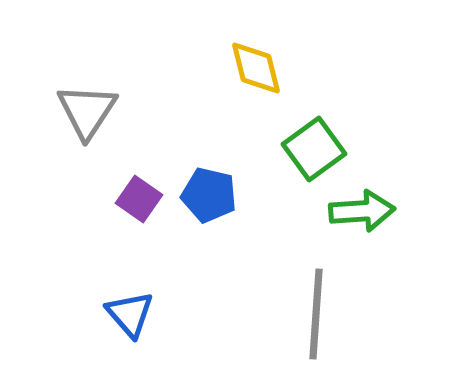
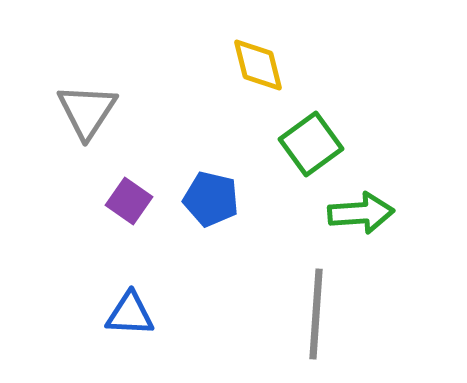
yellow diamond: moved 2 px right, 3 px up
green square: moved 3 px left, 5 px up
blue pentagon: moved 2 px right, 4 px down
purple square: moved 10 px left, 2 px down
green arrow: moved 1 px left, 2 px down
blue triangle: rotated 46 degrees counterclockwise
